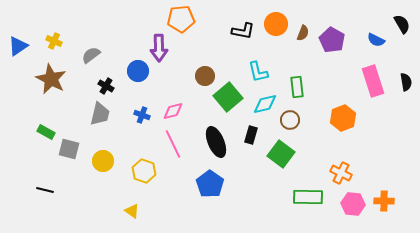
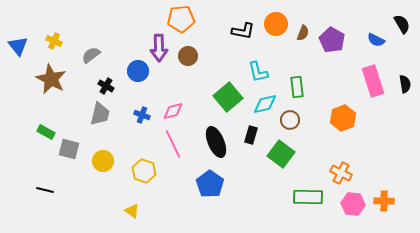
blue triangle at (18, 46): rotated 35 degrees counterclockwise
brown circle at (205, 76): moved 17 px left, 20 px up
black semicircle at (406, 82): moved 1 px left, 2 px down
